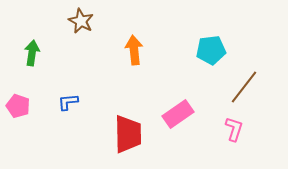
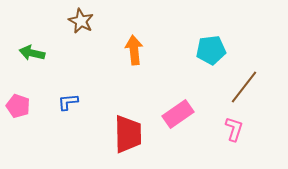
green arrow: rotated 85 degrees counterclockwise
